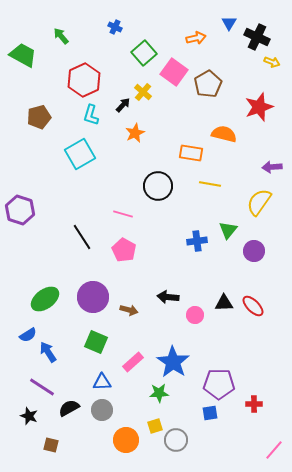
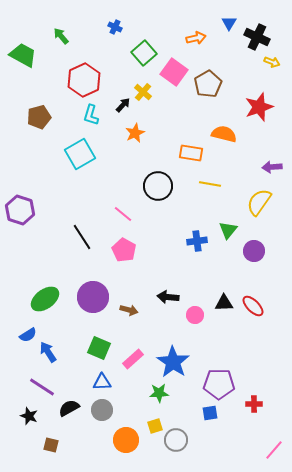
pink line at (123, 214): rotated 24 degrees clockwise
green square at (96, 342): moved 3 px right, 6 px down
pink rectangle at (133, 362): moved 3 px up
